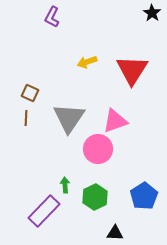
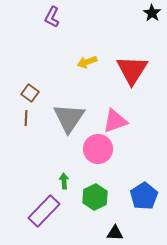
brown square: rotated 12 degrees clockwise
green arrow: moved 1 px left, 4 px up
